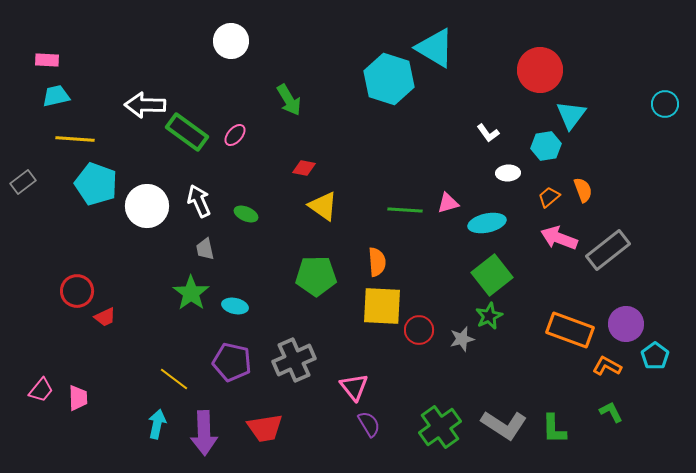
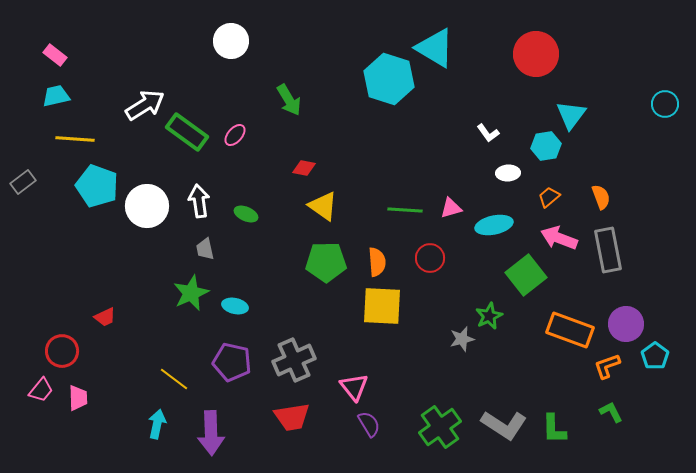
pink rectangle at (47, 60): moved 8 px right, 5 px up; rotated 35 degrees clockwise
red circle at (540, 70): moved 4 px left, 16 px up
white arrow at (145, 105): rotated 147 degrees clockwise
cyan pentagon at (96, 184): moved 1 px right, 2 px down
orange semicircle at (583, 190): moved 18 px right, 7 px down
white arrow at (199, 201): rotated 16 degrees clockwise
pink triangle at (448, 203): moved 3 px right, 5 px down
cyan ellipse at (487, 223): moved 7 px right, 2 px down
gray rectangle at (608, 250): rotated 63 degrees counterclockwise
green square at (492, 275): moved 34 px right
green pentagon at (316, 276): moved 10 px right, 14 px up
red circle at (77, 291): moved 15 px left, 60 px down
green star at (191, 293): rotated 12 degrees clockwise
red circle at (419, 330): moved 11 px right, 72 px up
orange L-shape at (607, 366): rotated 48 degrees counterclockwise
red trapezoid at (265, 428): moved 27 px right, 11 px up
purple arrow at (204, 433): moved 7 px right
